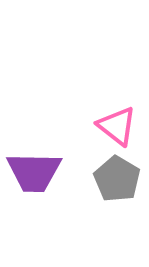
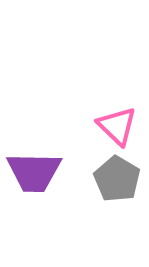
pink triangle: rotated 6 degrees clockwise
